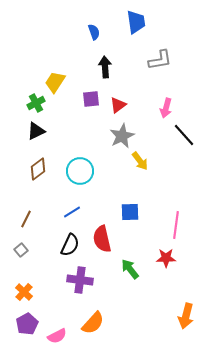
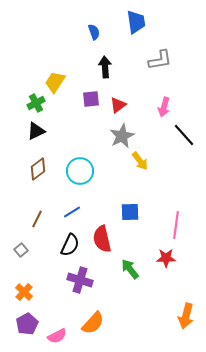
pink arrow: moved 2 px left, 1 px up
brown line: moved 11 px right
purple cross: rotated 10 degrees clockwise
